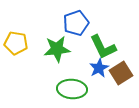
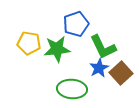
blue pentagon: moved 1 px down
yellow pentagon: moved 13 px right
brown square: rotated 10 degrees counterclockwise
